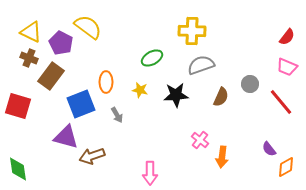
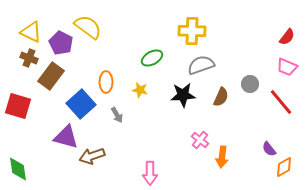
black star: moved 7 px right
blue square: rotated 20 degrees counterclockwise
orange diamond: moved 2 px left
